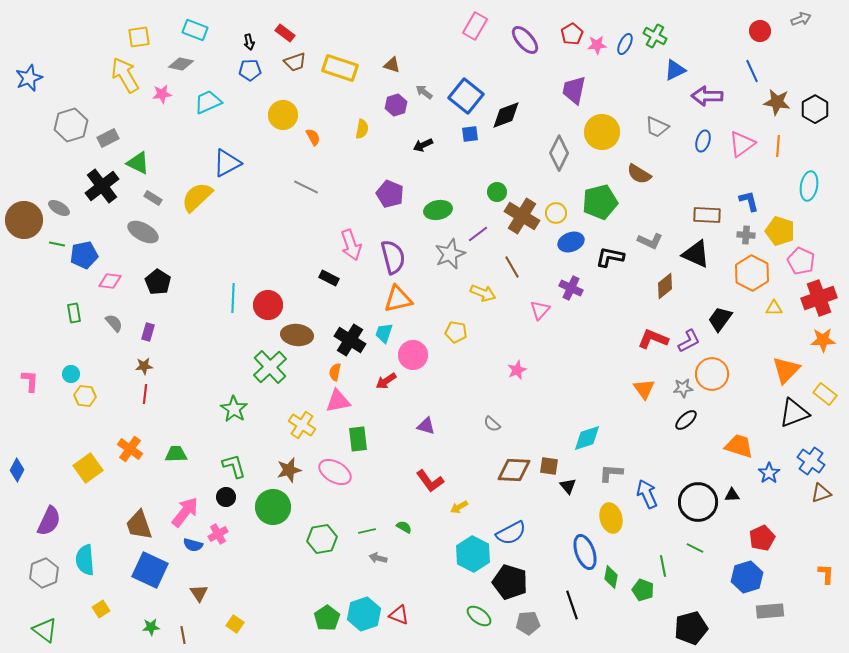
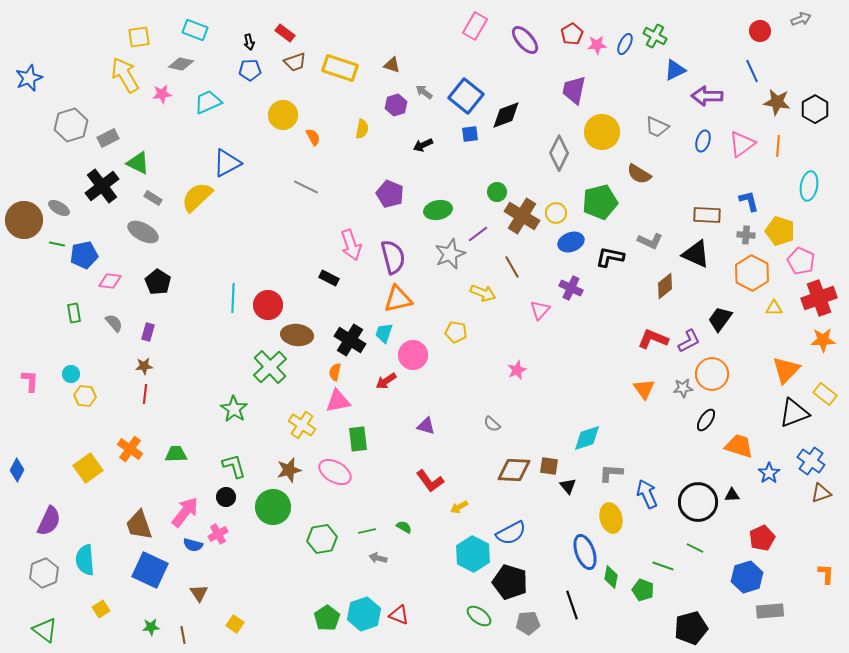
black ellipse at (686, 420): moved 20 px right; rotated 15 degrees counterclockwise
green line at (663, 566): rotated 60 degrees counterclockwise
